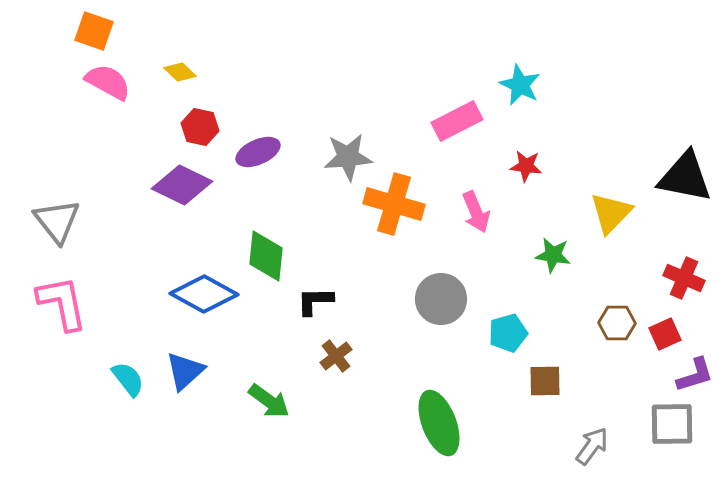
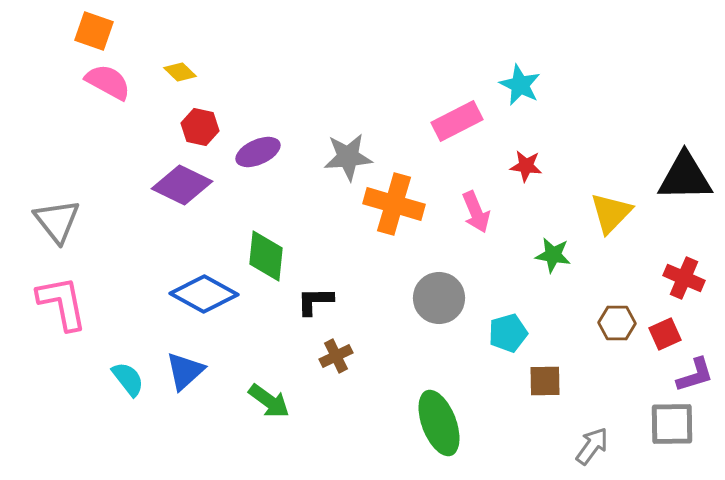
black triangle: rotated 12 degrees counterclockwise
gray circle: moved 2 px left, 1 px up
brown cross: rotated 12 degrees clockwise
